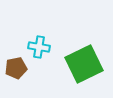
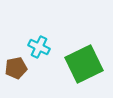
cyan cross: rotated 15 degrees clockwise
